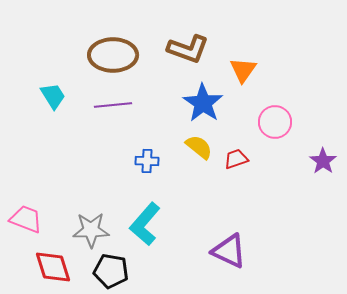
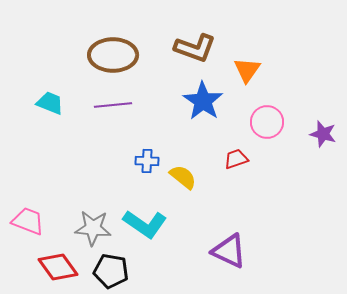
brown L-shape: moved 7 px right, 1 px up
orange triangle: moved 4 px right
cyan trapezoid: moved 3 px left, 7 px down; rotated 36 degrees counterclockwise
blue star: moved 2 px up
pink circle: moved 8 px left
yellow semicircle: moved 16 px left, 30 px down
purple star: moved 27 px up; rotated 20 degrees counterclockwise
pink trapezoid: moved 2 px right, 2 px down
cyan L-shape: rotated 96 degrees counterclockwise
gray star: moved 2 px right, 2 px up; rotated 6 degrees clockwise
red diamond: moved 5 px right; rotated 18 degrees counterclockwise
